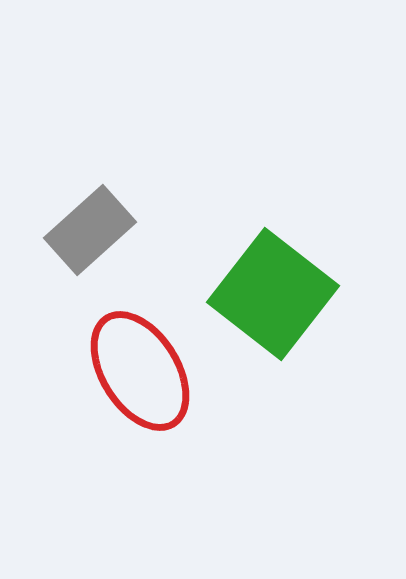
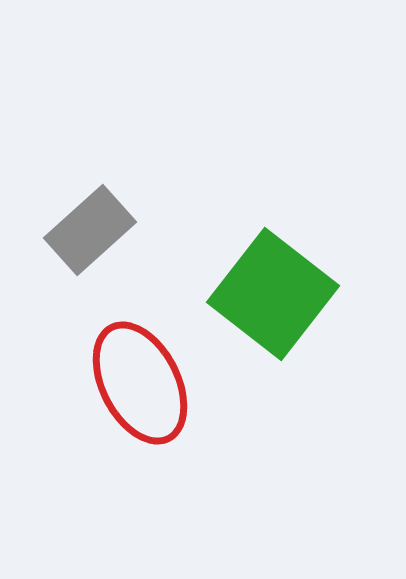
red ellipse: moved 12 px down; rotated 5 degrees clockwise
